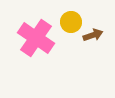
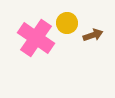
yellow circle: moved 4 px left, 1 px down
